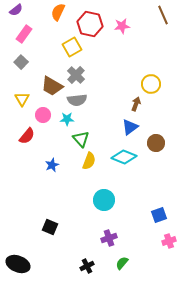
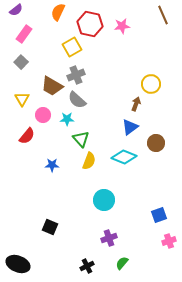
gray cross: rotated 24 degrees clockwise
gray semicircle: rotated 48 degrees clockwise
blue star: rotated 24 degrees clockwise
